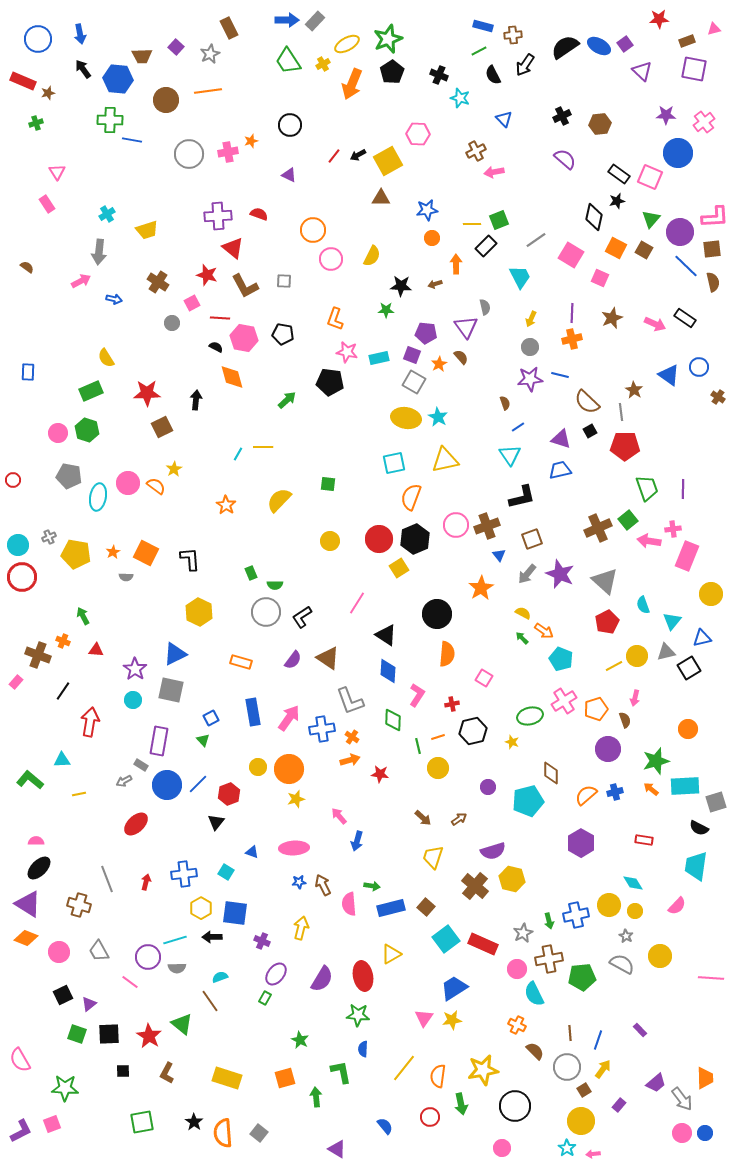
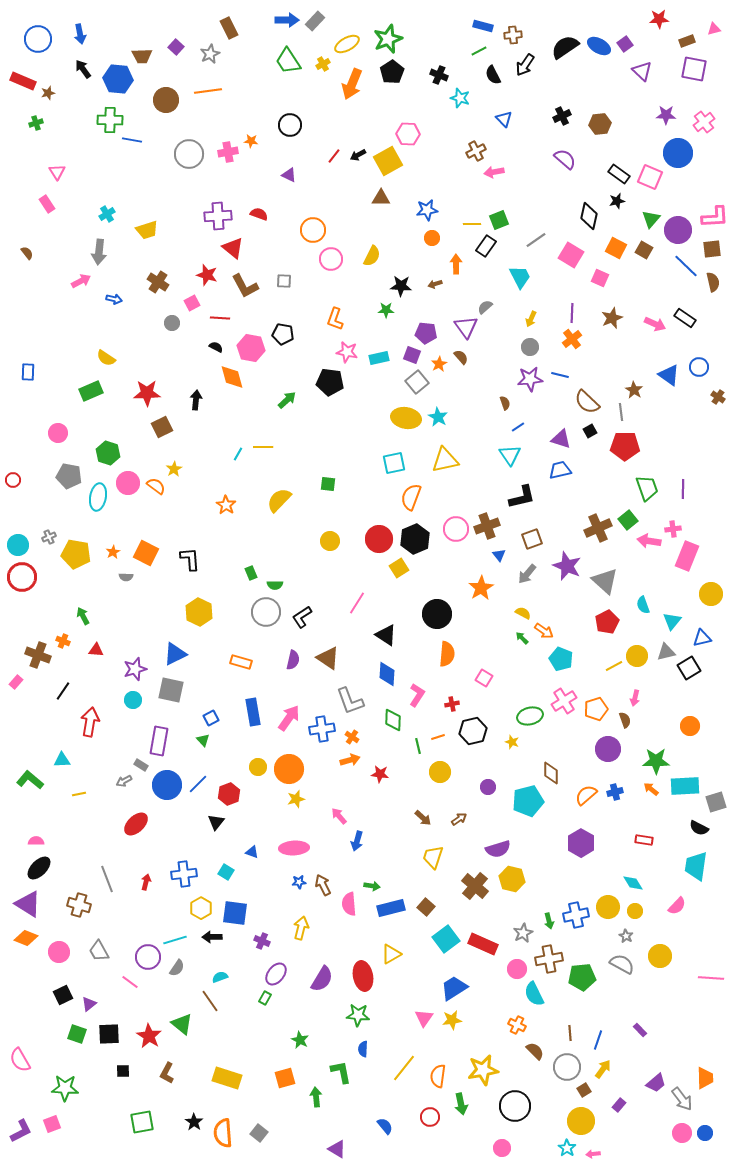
pink hexagon at (418, 134): moved 10 px left
orange star at (251, 141): rotated 24 degrees clockwise
black diamond at (594, 217): moved 5 px left, 1 px up
purple circle at (680, 232): moved 2 px left, 2 px up
black rectangle at (486, 246): rotated 10 degrees counterclockwise
brown semicircle at (27, 267): moved 14 px up; rotated 16 degrees clockwise
gray semicircle at (485, 307): rotated 119 degrees counterclockwise
pink hexagon at (244, 338): moved 7 px right, 10 px down
orange cross at (572, 339): rotated 24 degrees counterclockwise
yellow semicircle at (106, 358): rotated 24 degrees counterclockwise
gray square at (414, 382): moved 3 px right; rotated 20 degrees clockwise
green hexagon at (87, 430): moved 21 px right, 23 px down
pink circle at (456, 525): moved 4 px down
purple star at (560, 574): moved 7 px right, 8 px up
purple semicircle at (293, 660): rotated 24 degrees counterclockwise
purple star at (135, 669): rotated 20 degrees clockwise
blue diamond at (388, 671): moved 1 px left, 3 px down
orange circle at (688, 729): moved 2 px right, 3 px up
green star at (656, 761): rotated 16 degrees clockwise
yellow circle at (438, 768): moved 2 px right, 4 px down
purple semicircle at (493, 851): moved 5 px right, 2 px up
yellow circle at (609, 905): moved 1 px left, 2 px down
gray semicircle at (177, 968): rotated 54 degrees counterclockwise
